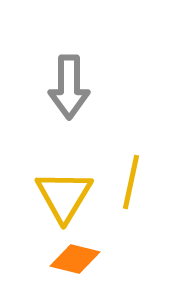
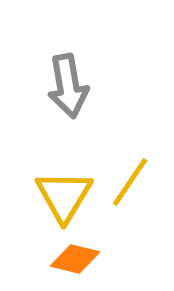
gray arrow: moved 1 px left, 1 px up; rotated 10 degrees counterclockwise
yellow line: moved 1 px left; rotated 22 degrees clockwise
